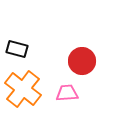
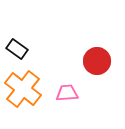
black rectangle: rotated 20 degrees clockwise
red circle: moved 15 px right
